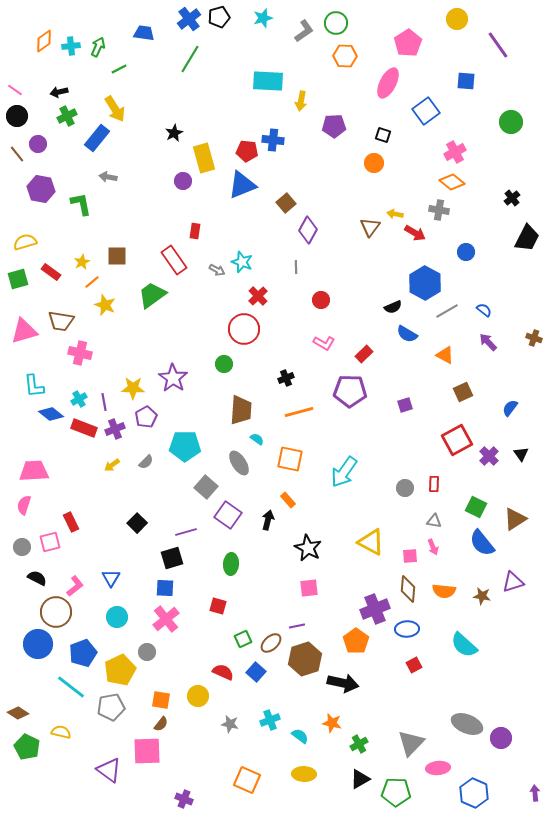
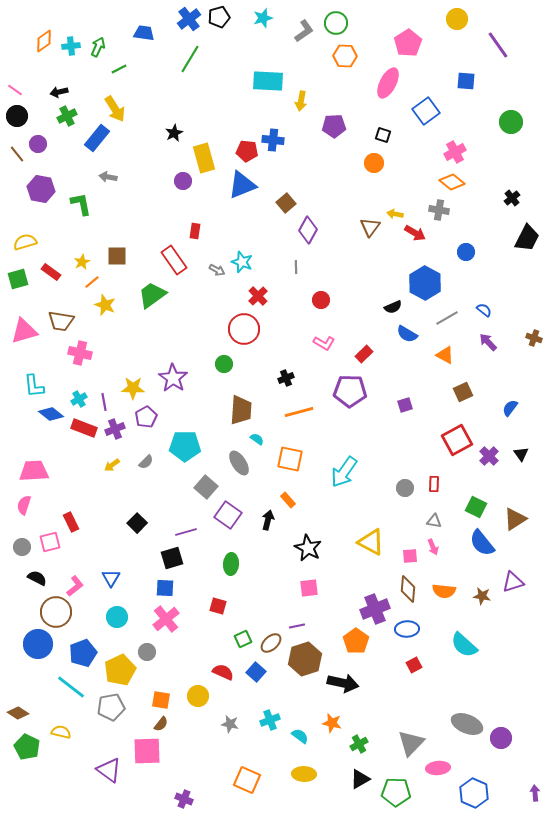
gray line at (447, 311): moved 7 px down
